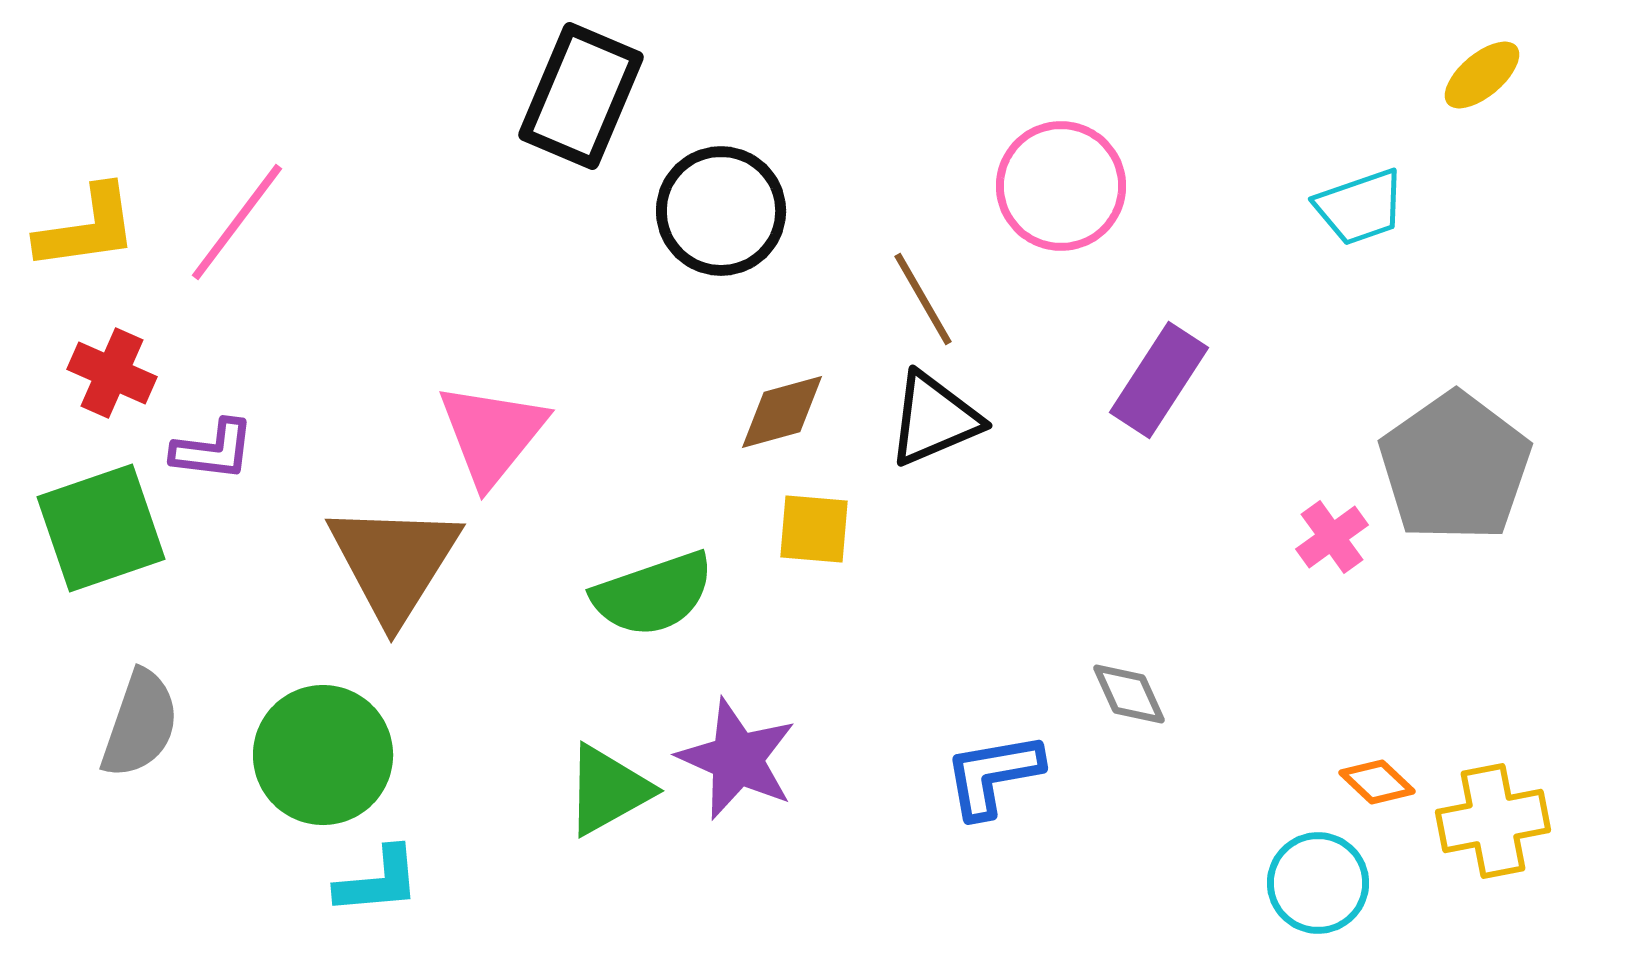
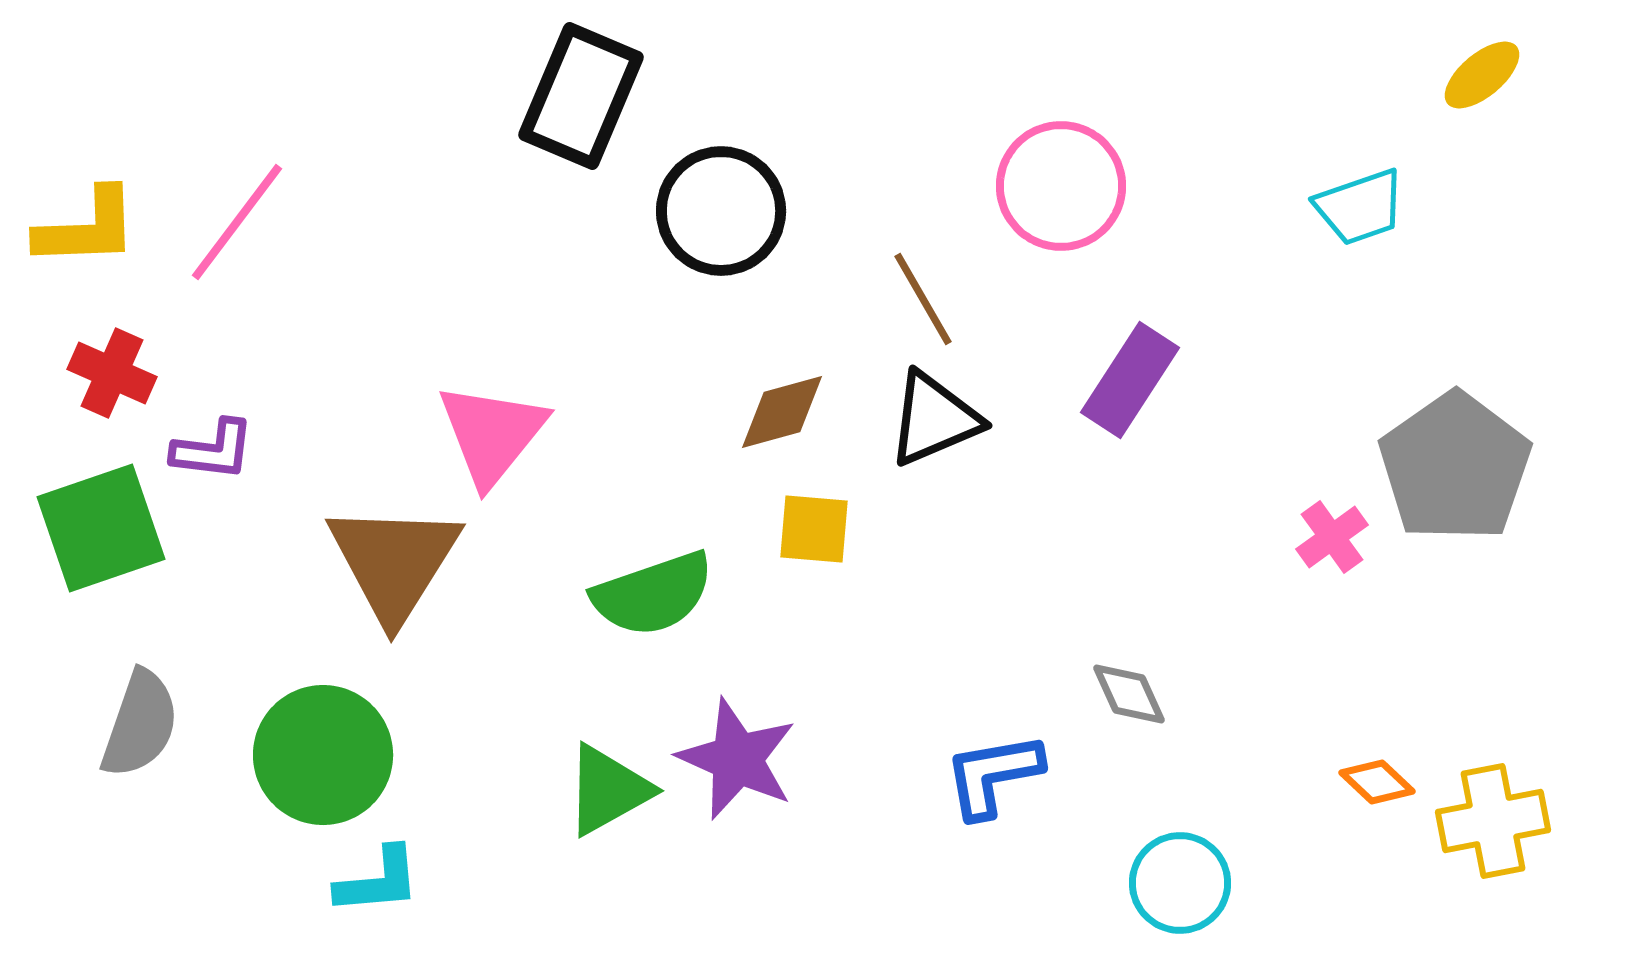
yellow L-shape: rotated 6 degrees clockwise
purple rectangle: moved 29 px left
cyan circle: moved 138 px left
